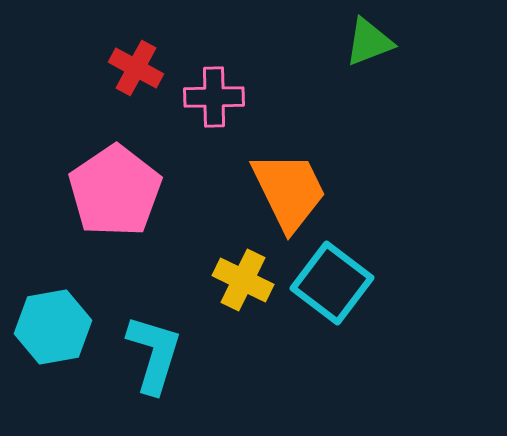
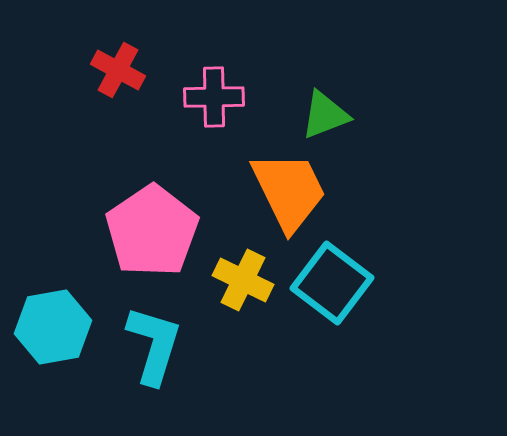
green triangle: moved 44 px left, 73 px down
red cross: moved 18 px left, 2 px down
pink pentagon: moved 37 px right, 40 px down
cyan L-shape: moved 9 px up
